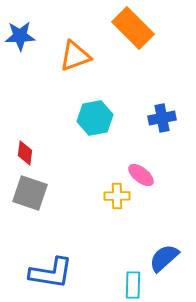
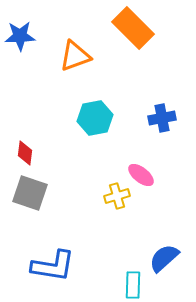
yellow cross: rotated 15 degrees counterclockwise
blue L-shape: moved 2 px right, 7 px up
